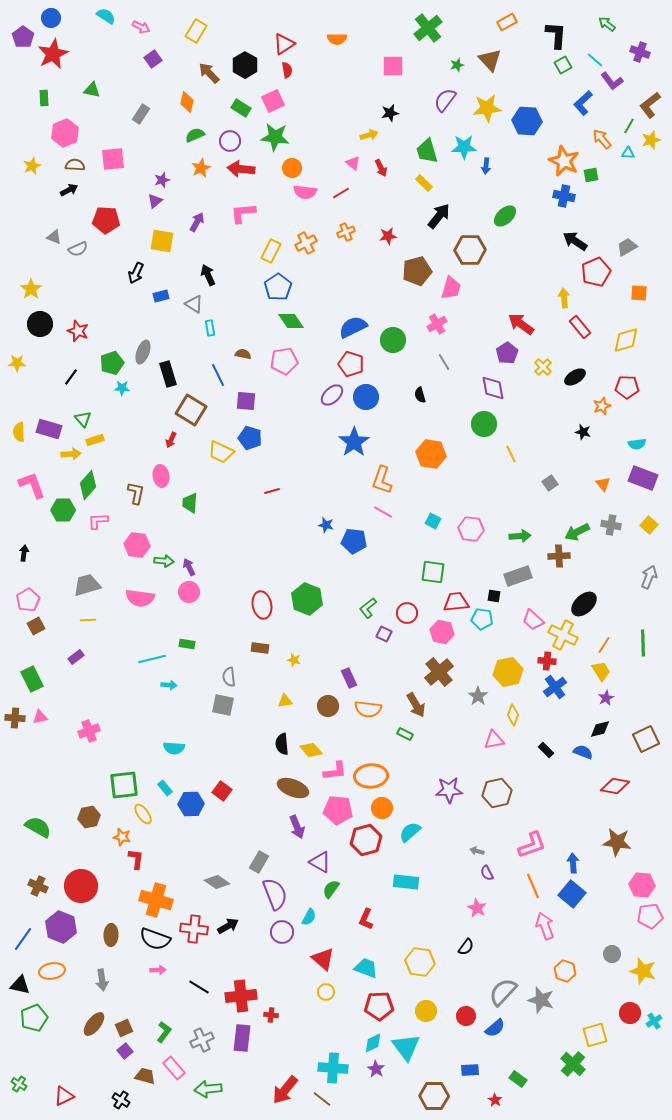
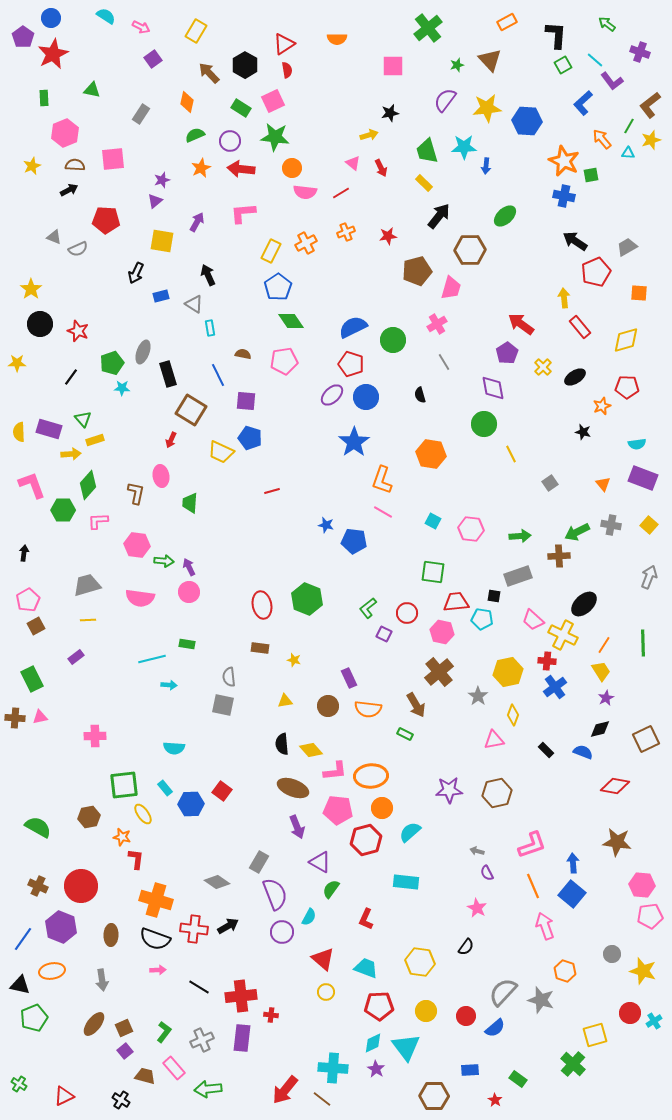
pink cross at (89, 731): moved 6 px right, 5 px down; rotated 20 degrees clockwise
